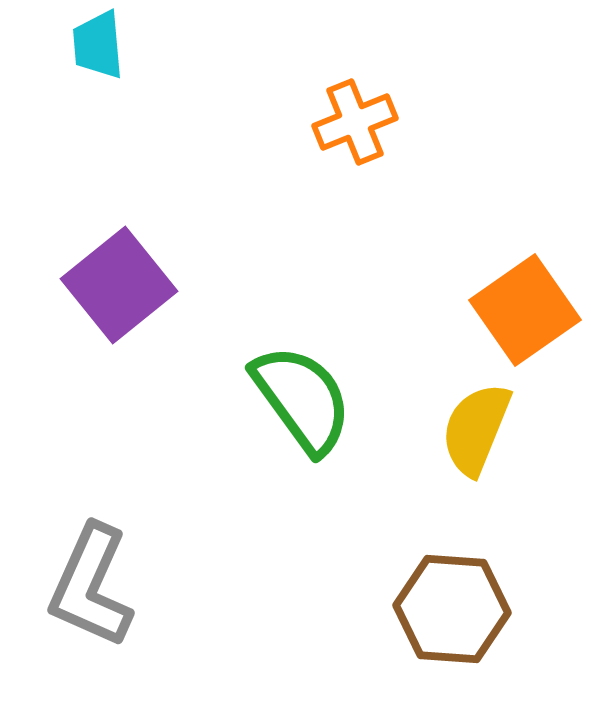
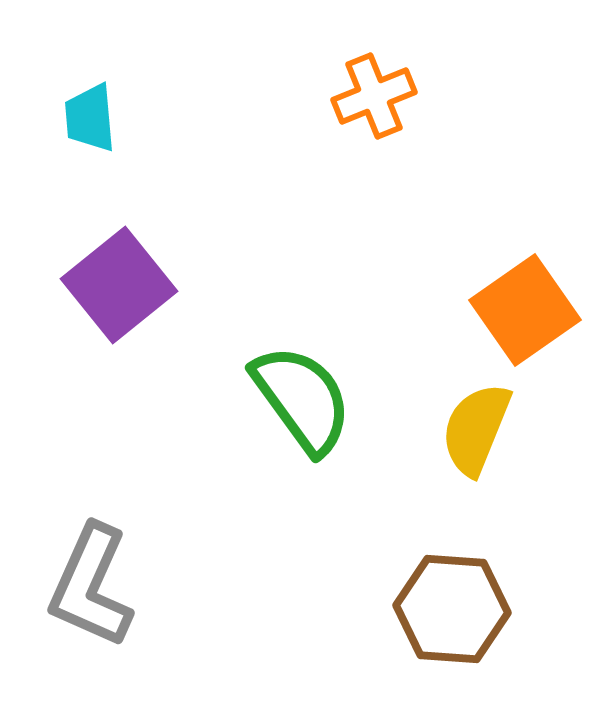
cyan trapezoid: moved 8 px left, 73 px down
orange cross: moved 19 px right, 26 px up
